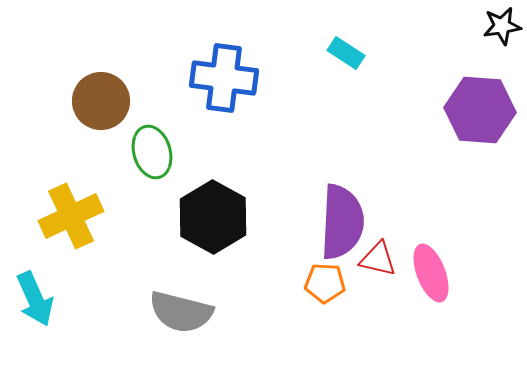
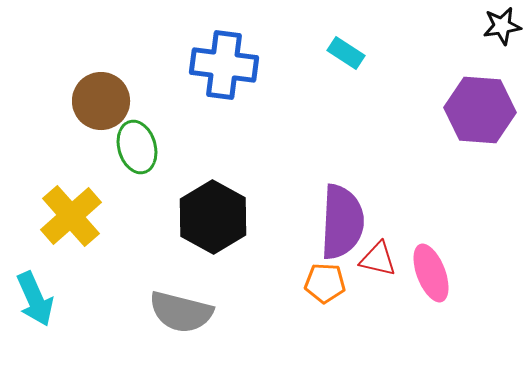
blue cross: moved 13 px up
green ellipse: moved 15 px left, 5 px up
yellow cross: rotated 16 degrees counterclockwise
